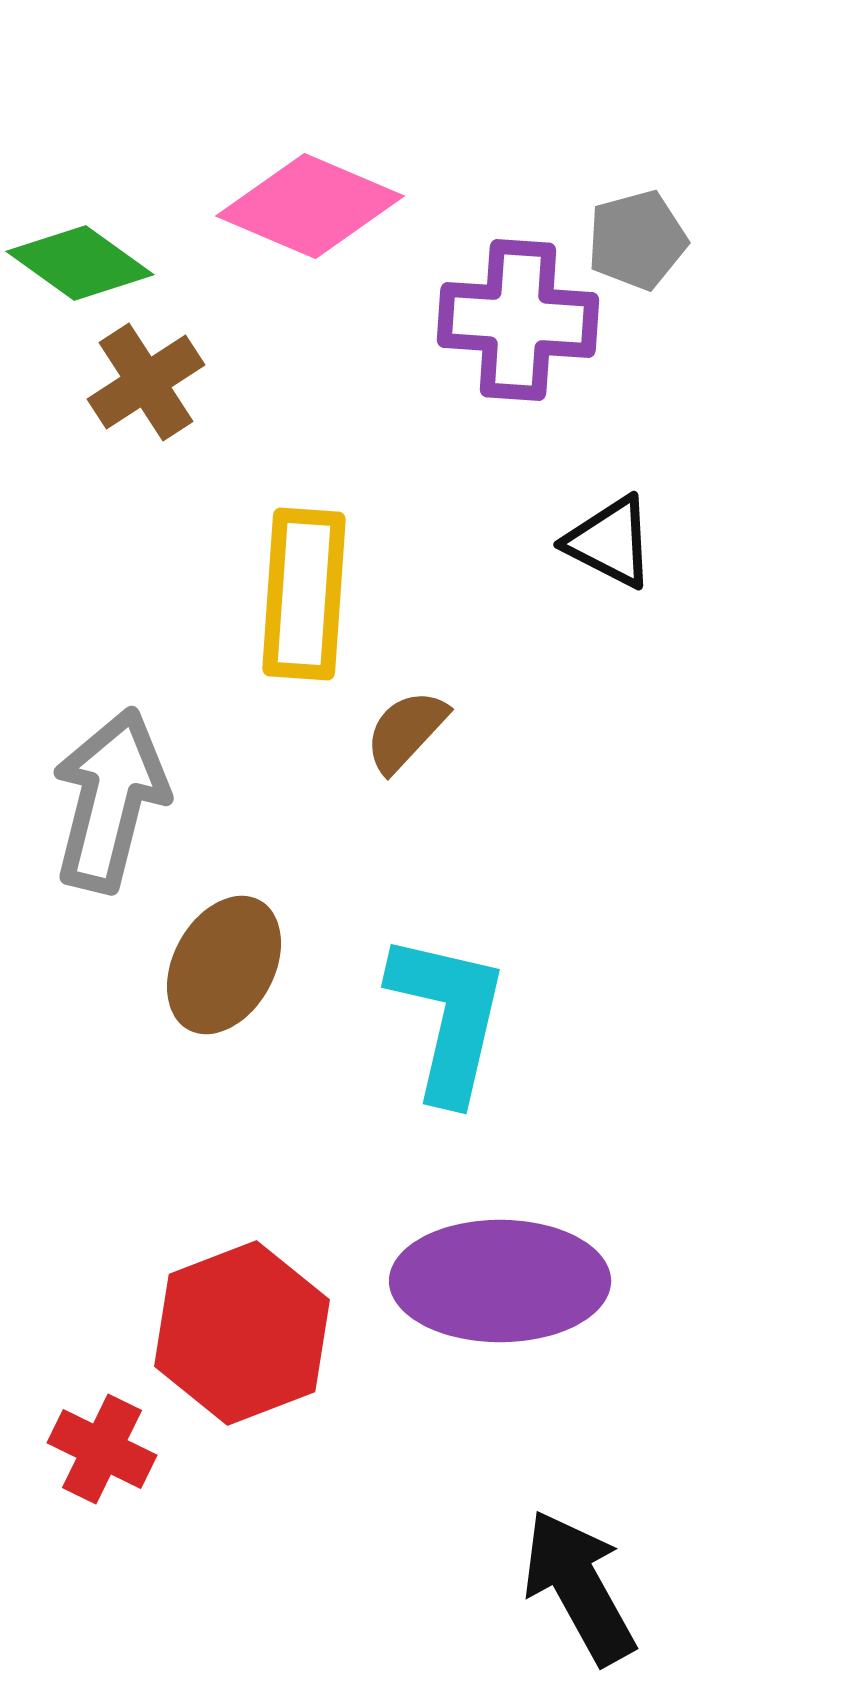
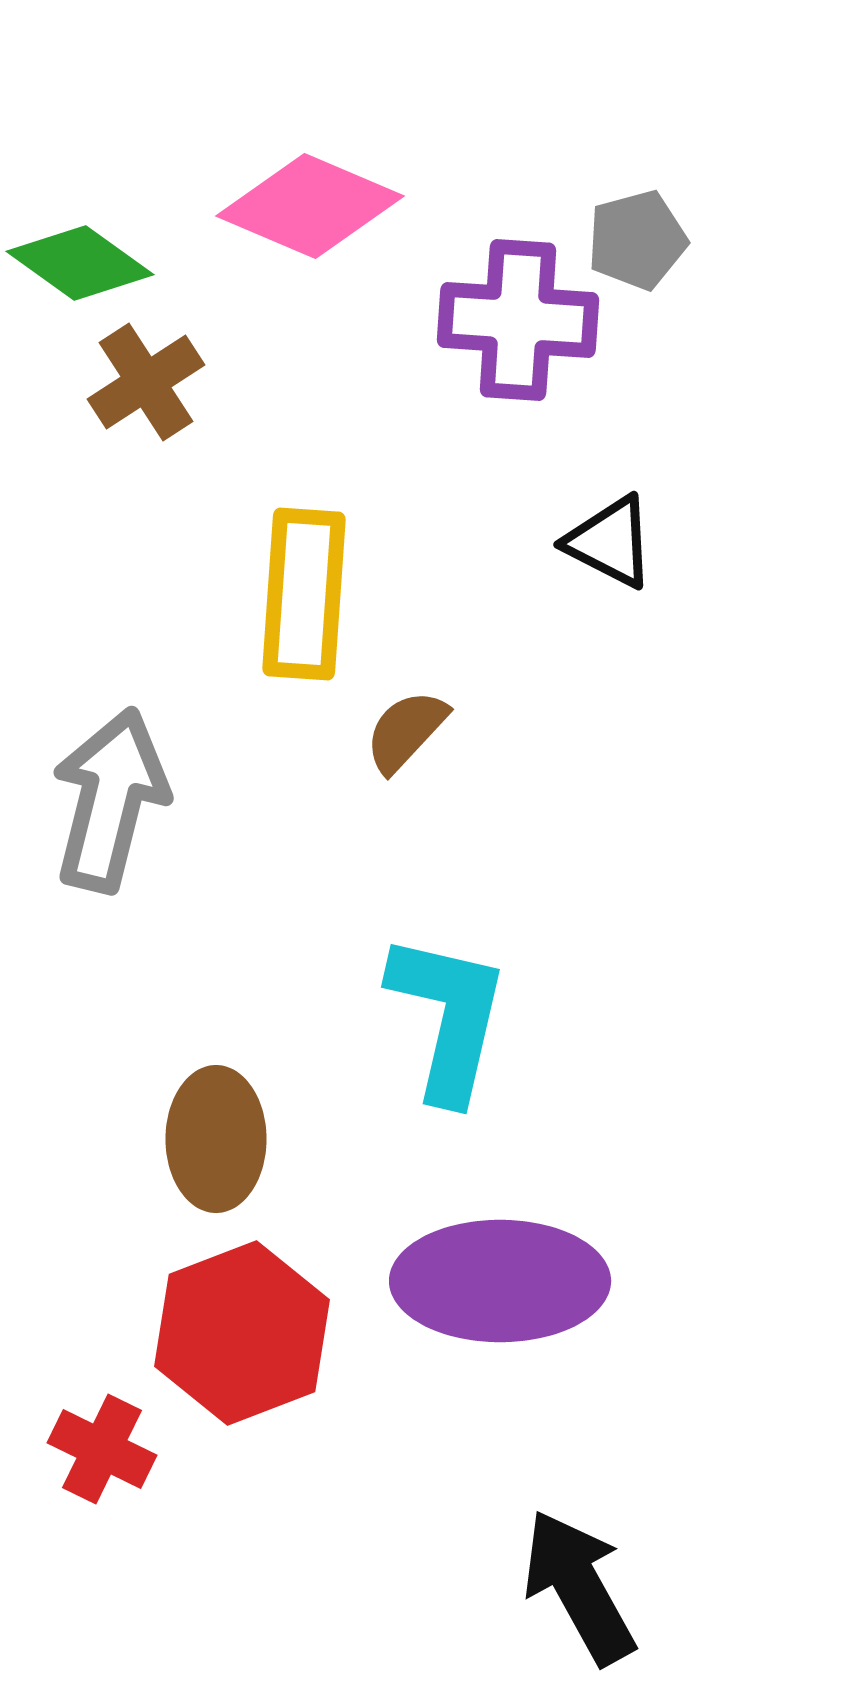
brown ellipse: moved 8 px left, 174 px down; rotated 29 degrees counterclockwise
